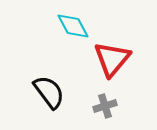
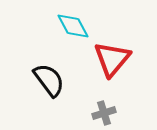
black semicircle: moved 12 px up
gray cross: moved 1 px left, 7 px down
